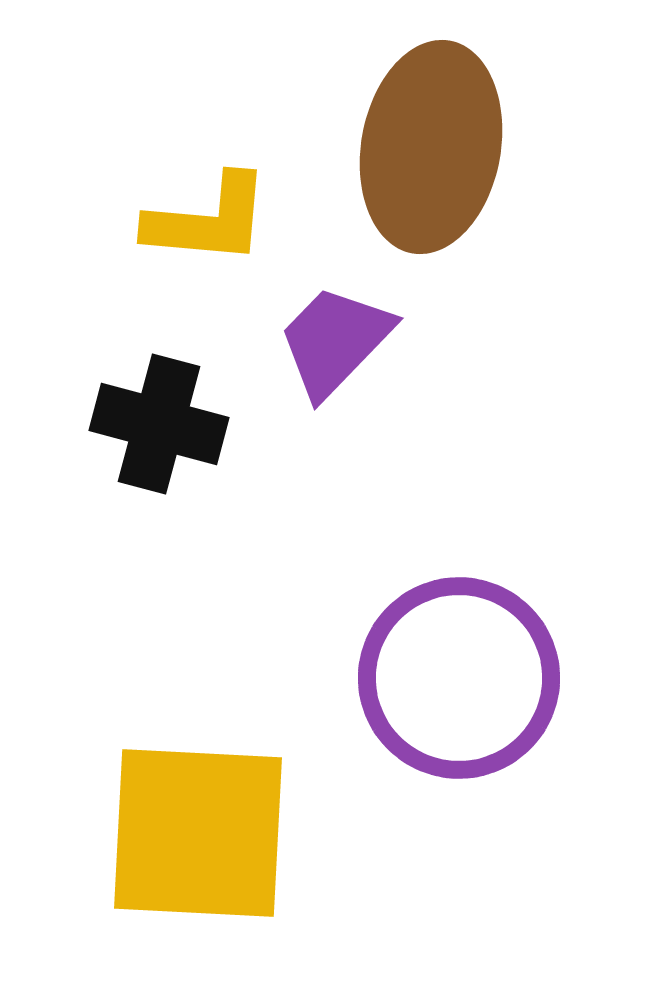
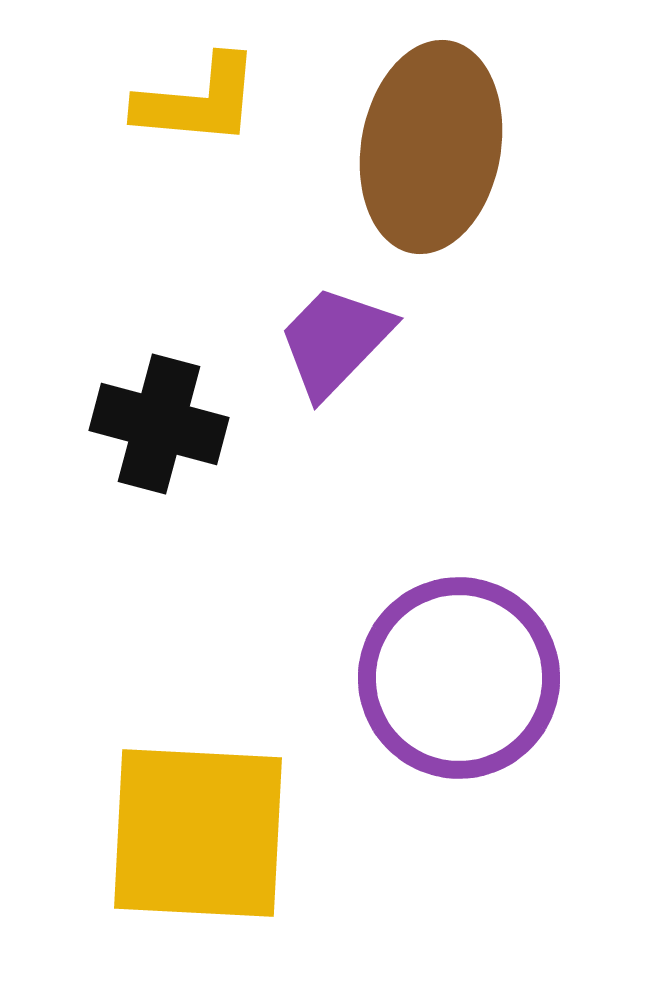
yellow L-shape: moved 10 px left, 119 px up
